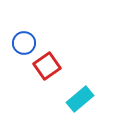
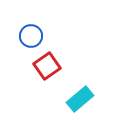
blue circle: moved 7 px right, 7 px up
